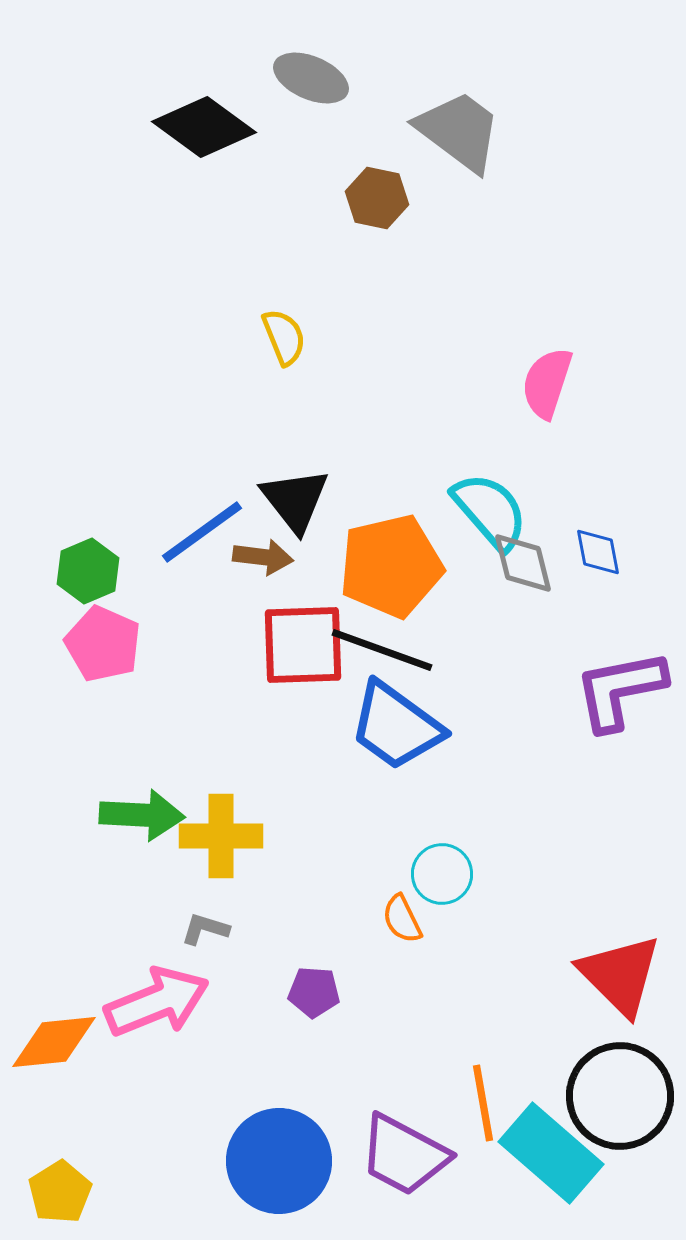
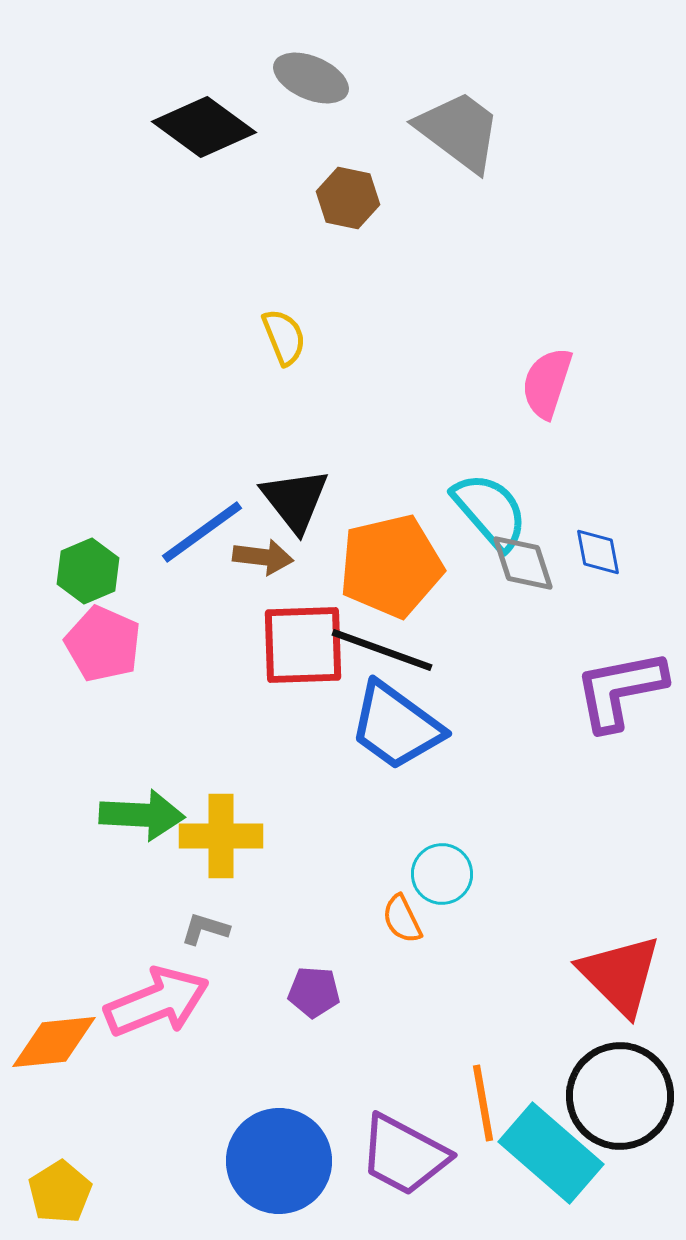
brown hexagon: moved 29 px left
gray diamond: rotated 4 degrees counterclockwise
